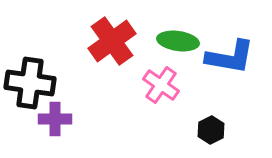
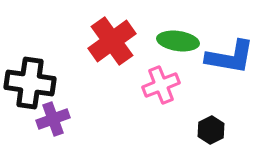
pink cross: rotated 33 degrees clockwise
purple cross: moved 2 px left; rotated 20 degrees counterclockwise
